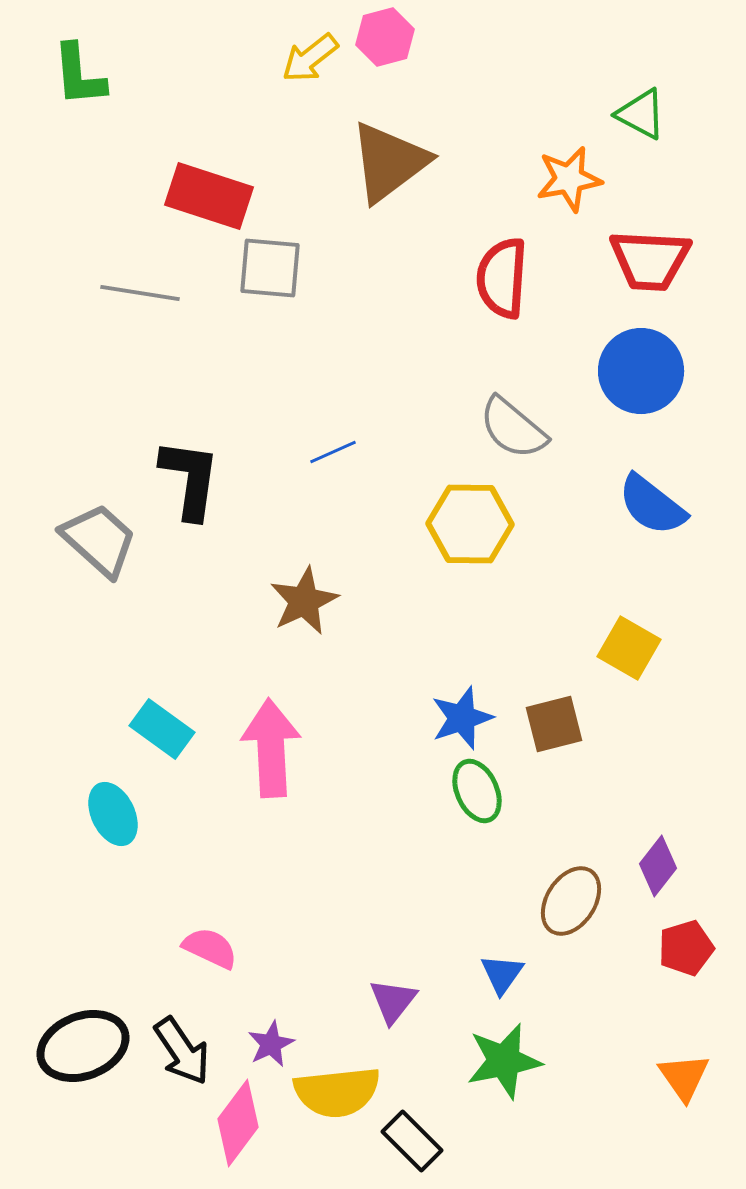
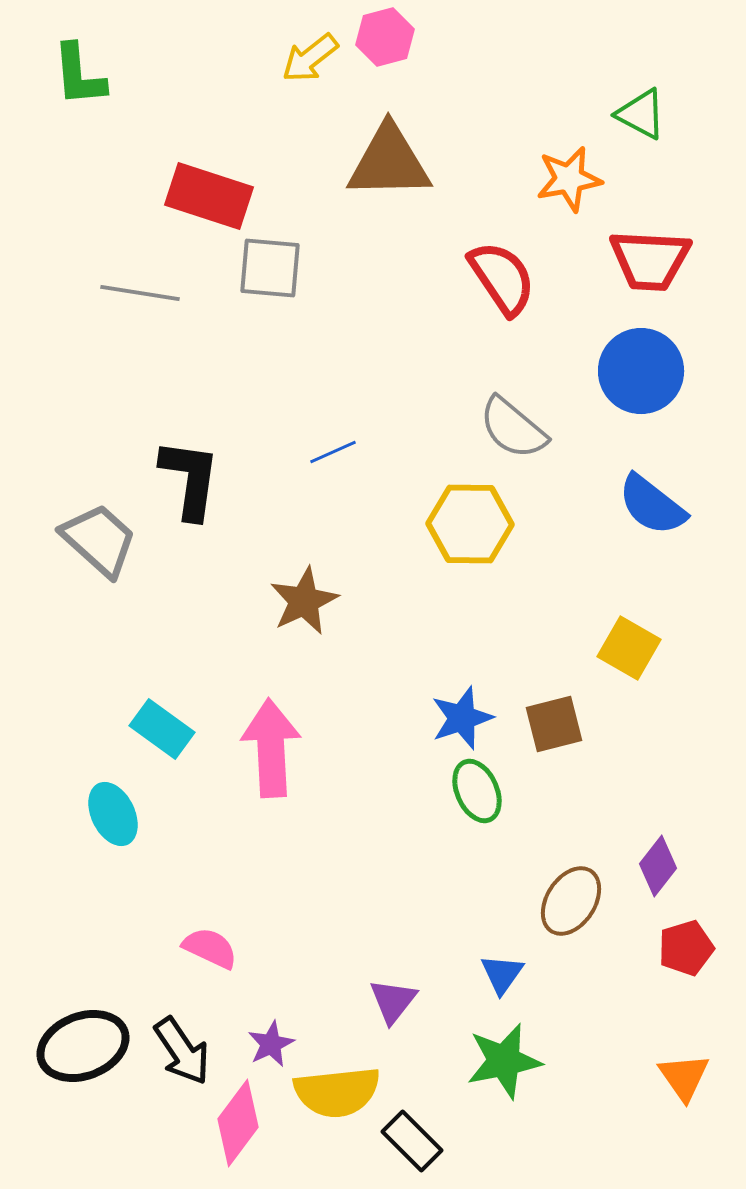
brown triangle: rotated 36 degrees clockwise
red semicircle: rotated 142 degrees clockwise
